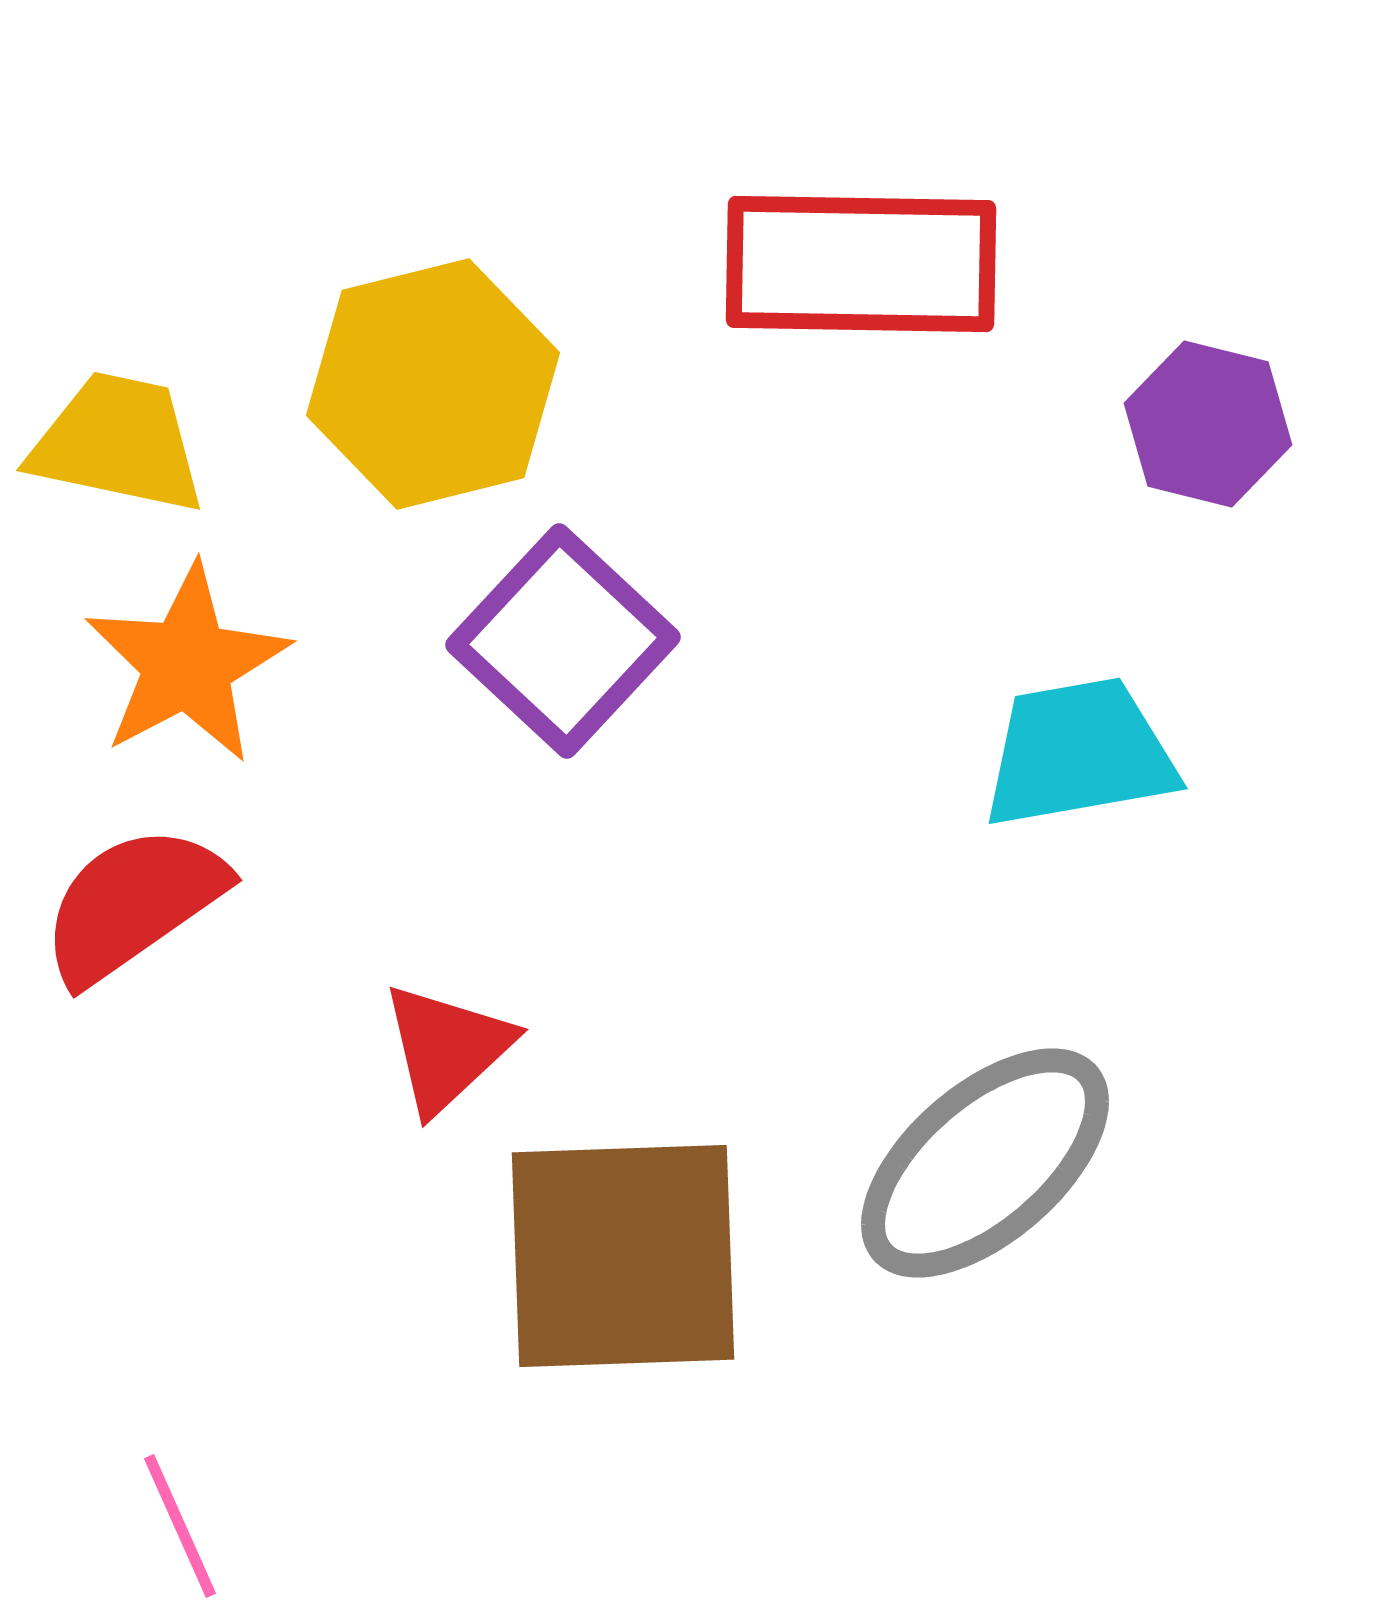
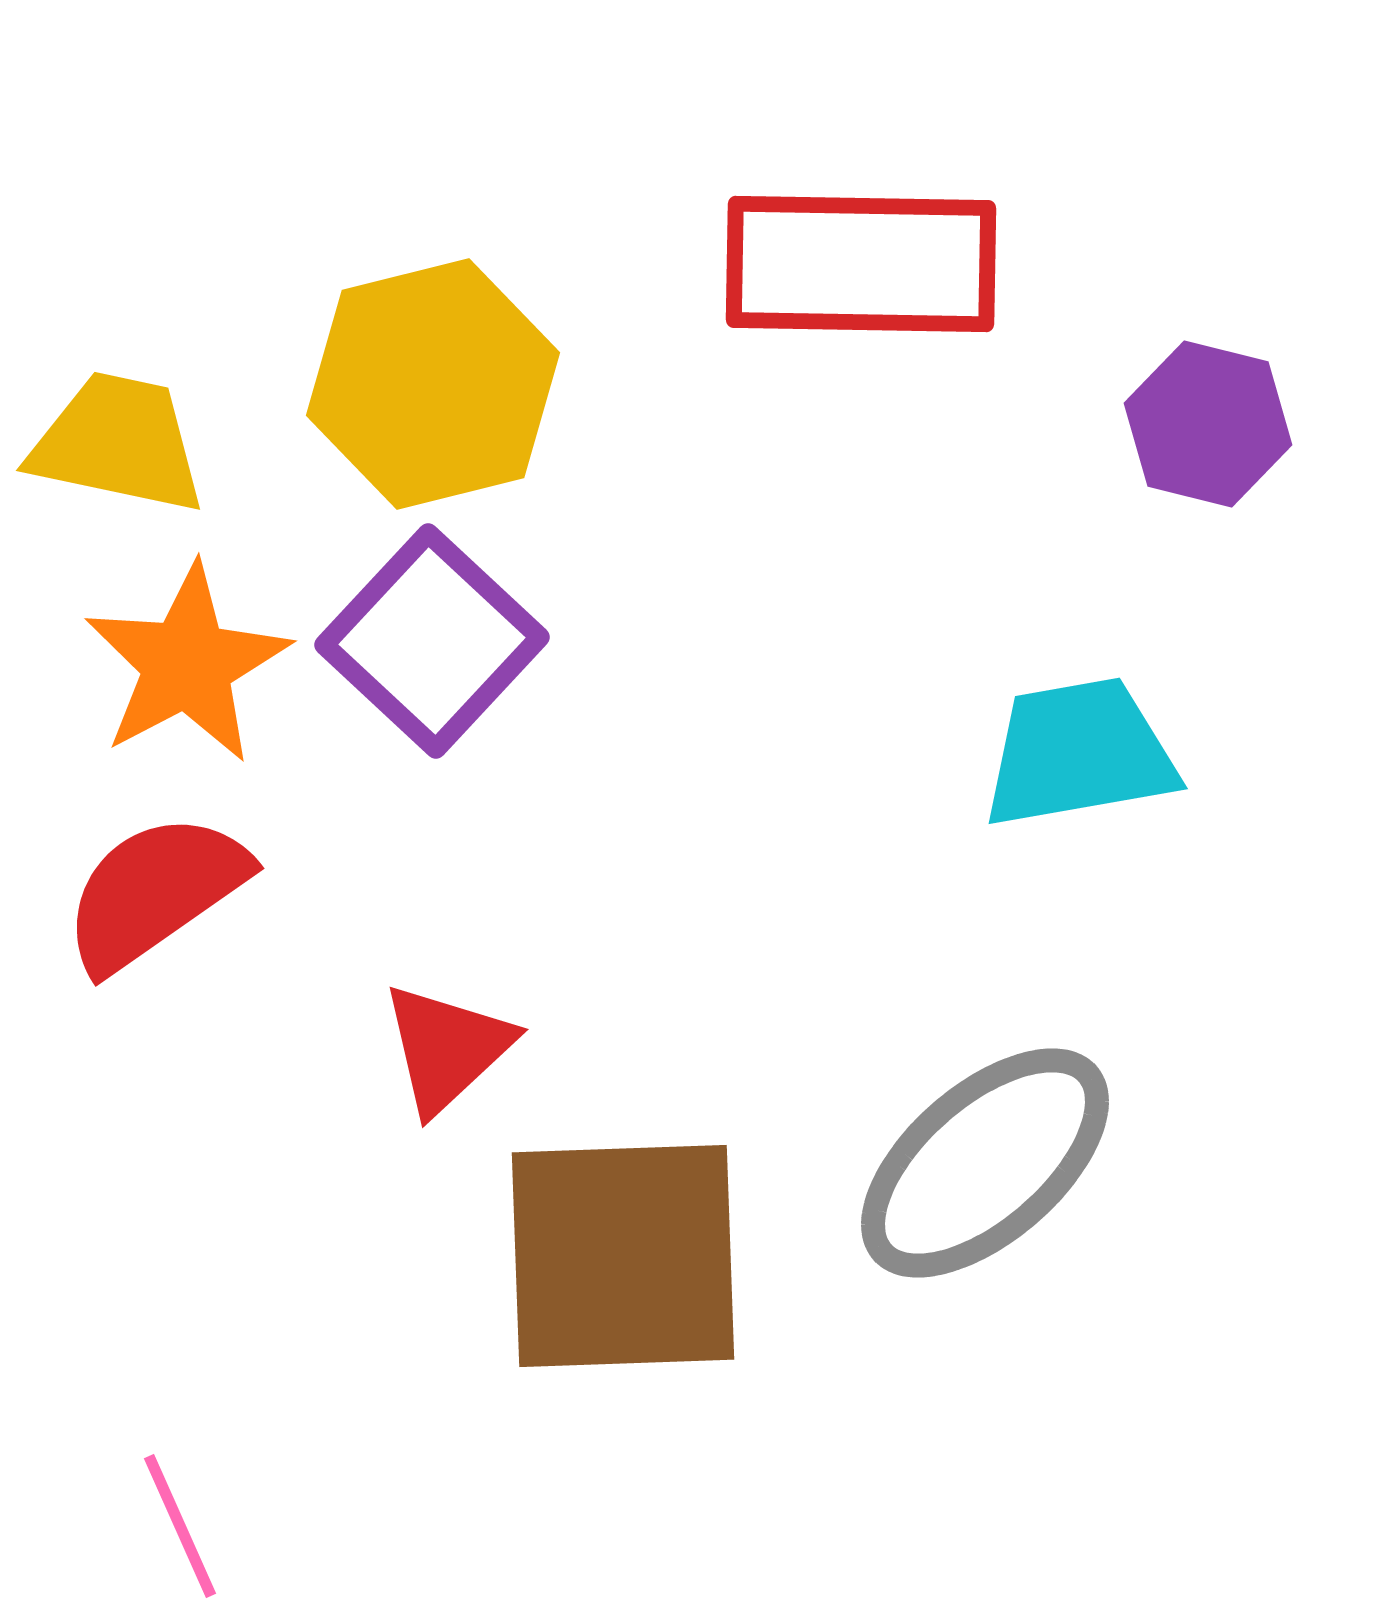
purple square: moved 131 px left
red semicircle: moved 22 px right, 12 px up
